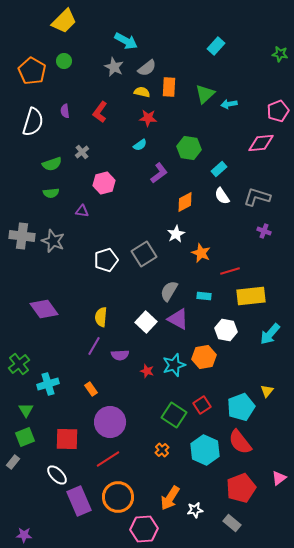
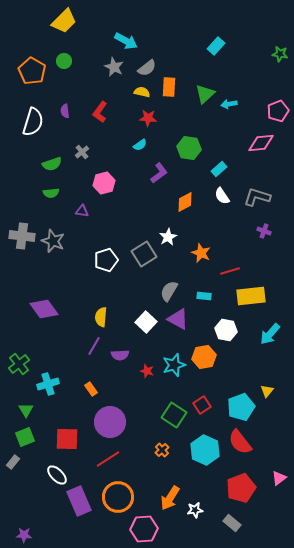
white star at (176, 234): moved 8 px left, 3 px down
